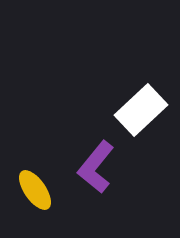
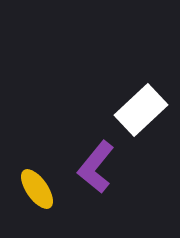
yellow ellipse: moved 2 px right, 1 px up
